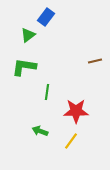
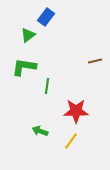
green line: moved 6 px up
